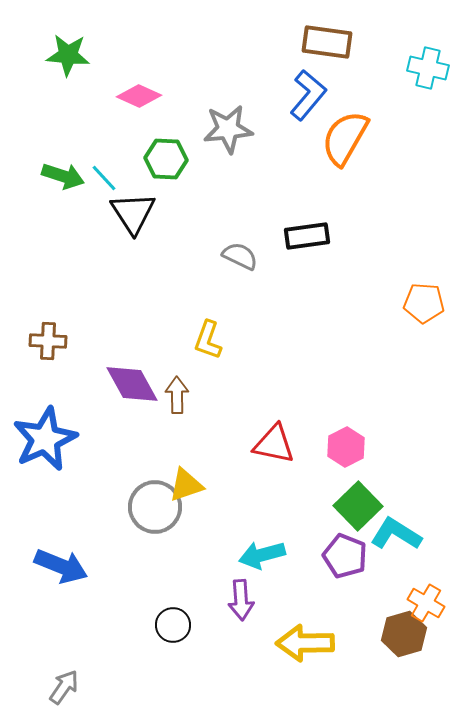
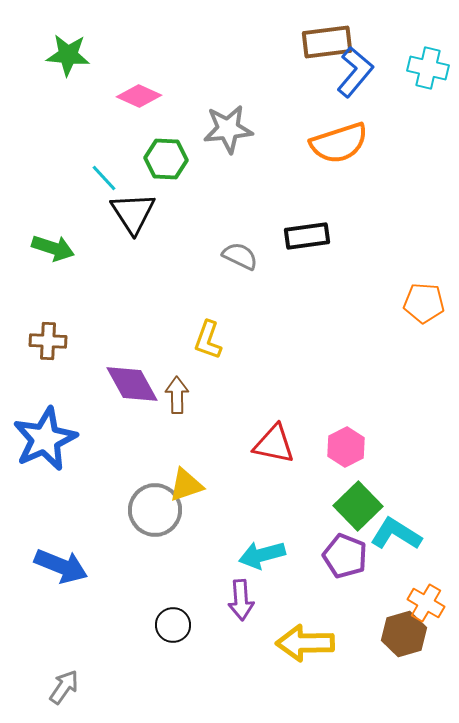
brown rectangle: rotated 15 degrees counterclockwise
blue L-shape: moved 47 px right, 23 px up
orange semicircle: moved 6 px left, 5 px down; rotated 138 degrees counterclockwise
green arrow: moved 10 px left, 72 px down
gray circle: moved 3 px down
